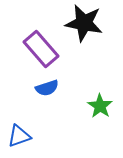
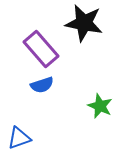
blue semicircle: moved 5 px left, 3 px up
green star: rotated 10 degrees counterclockwise
blue triangle: moved 2 px down
